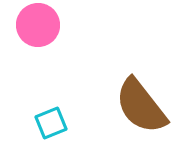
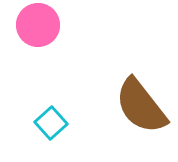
cyan square: rotated 20 degrees counterclockwise
